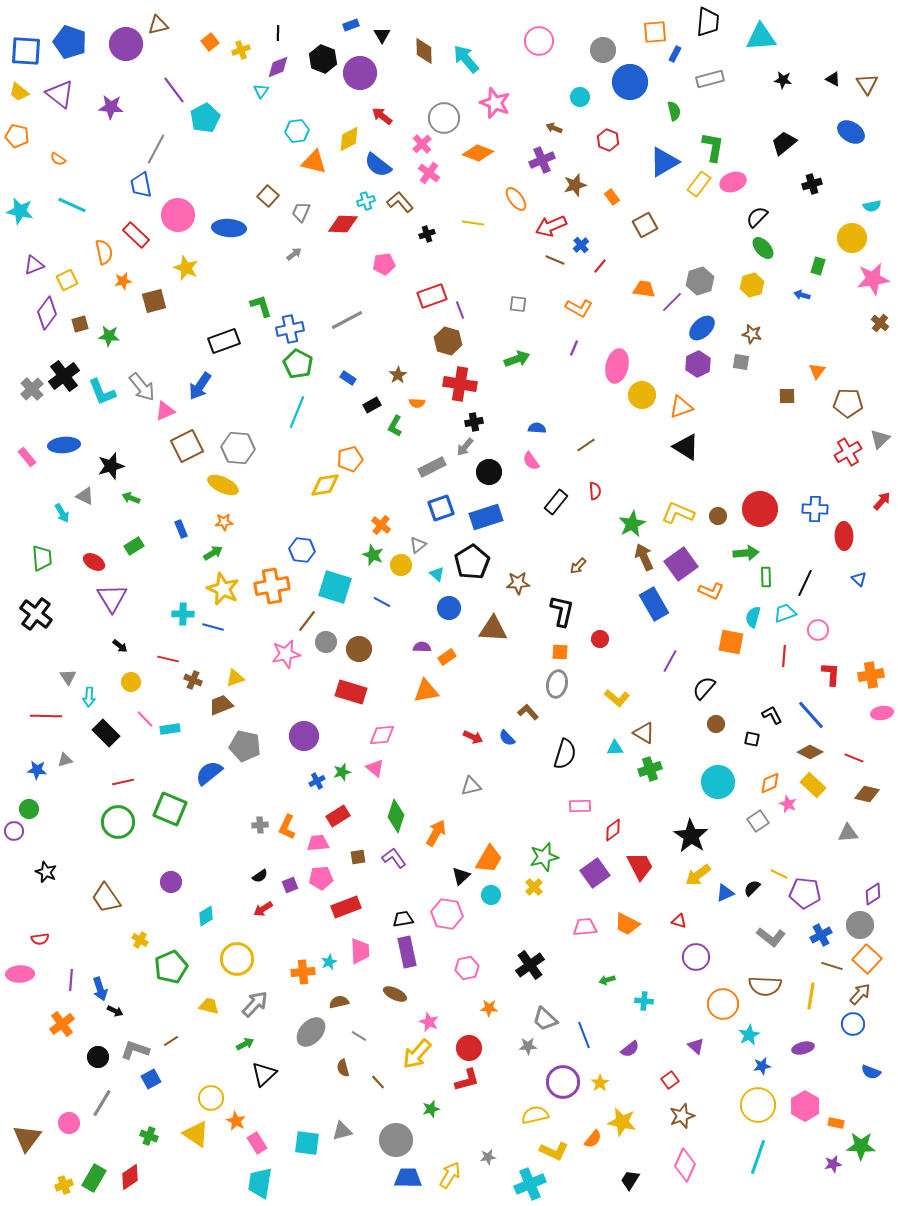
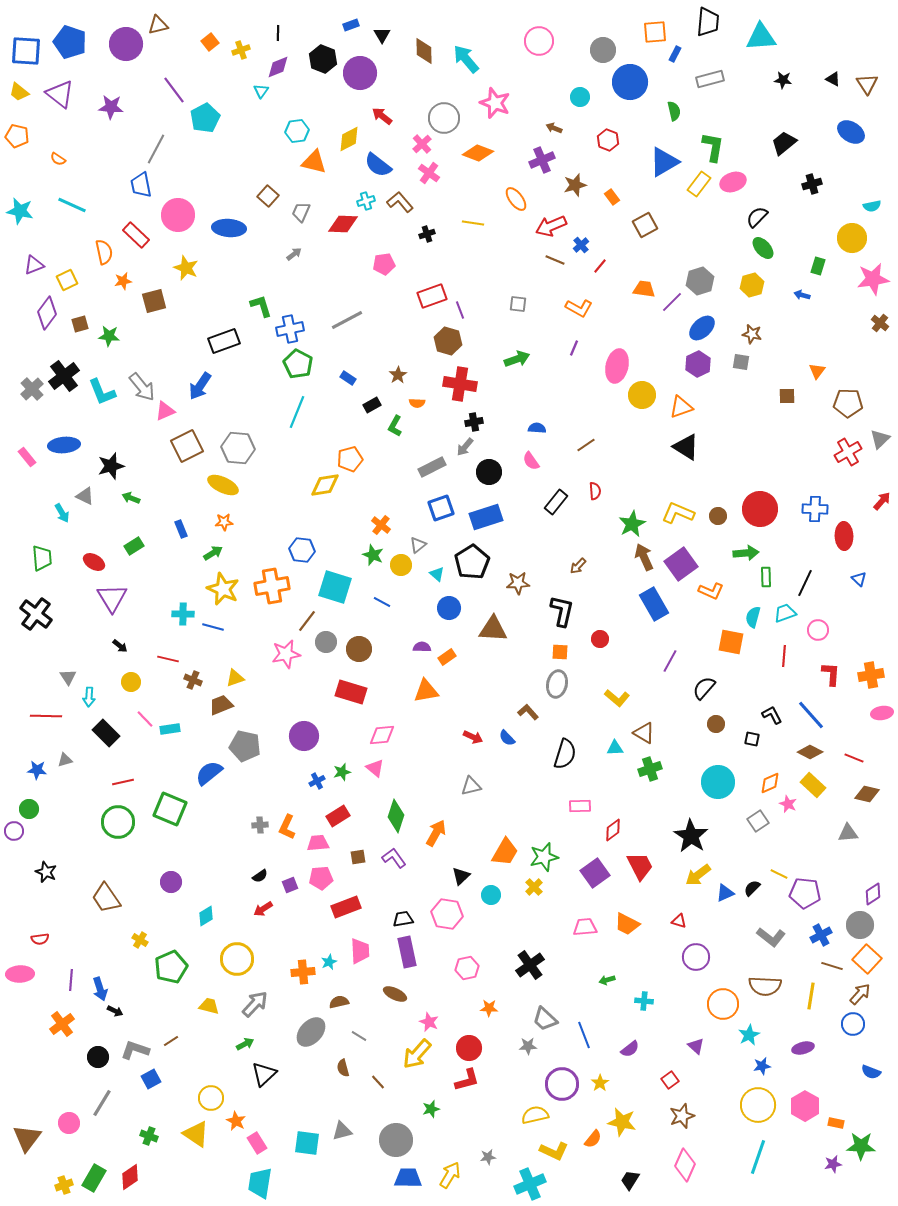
orange trapezoid at (489, 859): moved 16 px right, 7 px up
purple circle at (563, 1082): moved 1 px left, 2 px down
